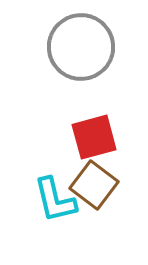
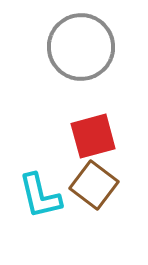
red square: moved 1 px left, 1 px up
cyan L-shape: moved 15 px left, 4 px up
